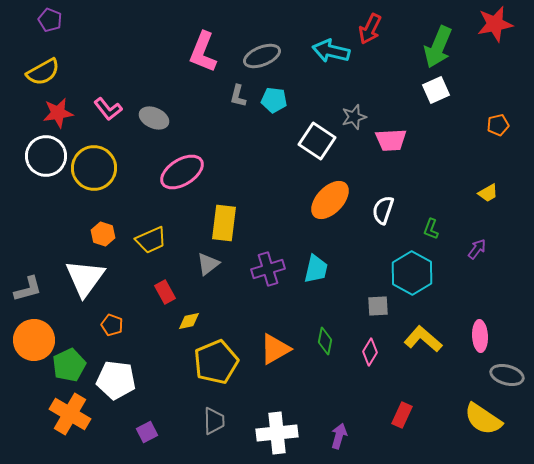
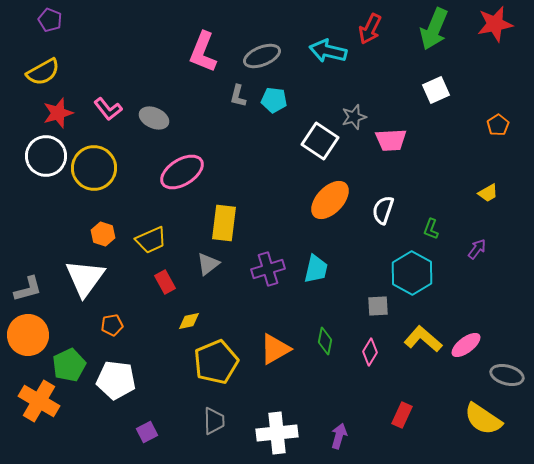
green arrow at (438, 47): moved 4 px left, 18 px up
cyan arrow at (331, 51): moved 3 px left
red star at (58, 113): rotated 8 degrees counterclockwise
orange pentagon at (498, 125): rotated 20 degrees counterclockwise
white square at (317, 141): moved 3 px right
red rectangle at (165, 292): moved 10 px up
orange pentagon at (112, 325): rotated 30 degrees counterclockwise
pink ellipse at (480, 336): moved 14 px left, 9 px down; rotated 56 degrees clockwise
orange circle at (34, 340): moved 6 px left, 5 px up
orange cross at (70, 414): moved 31 px left, 13 px up
